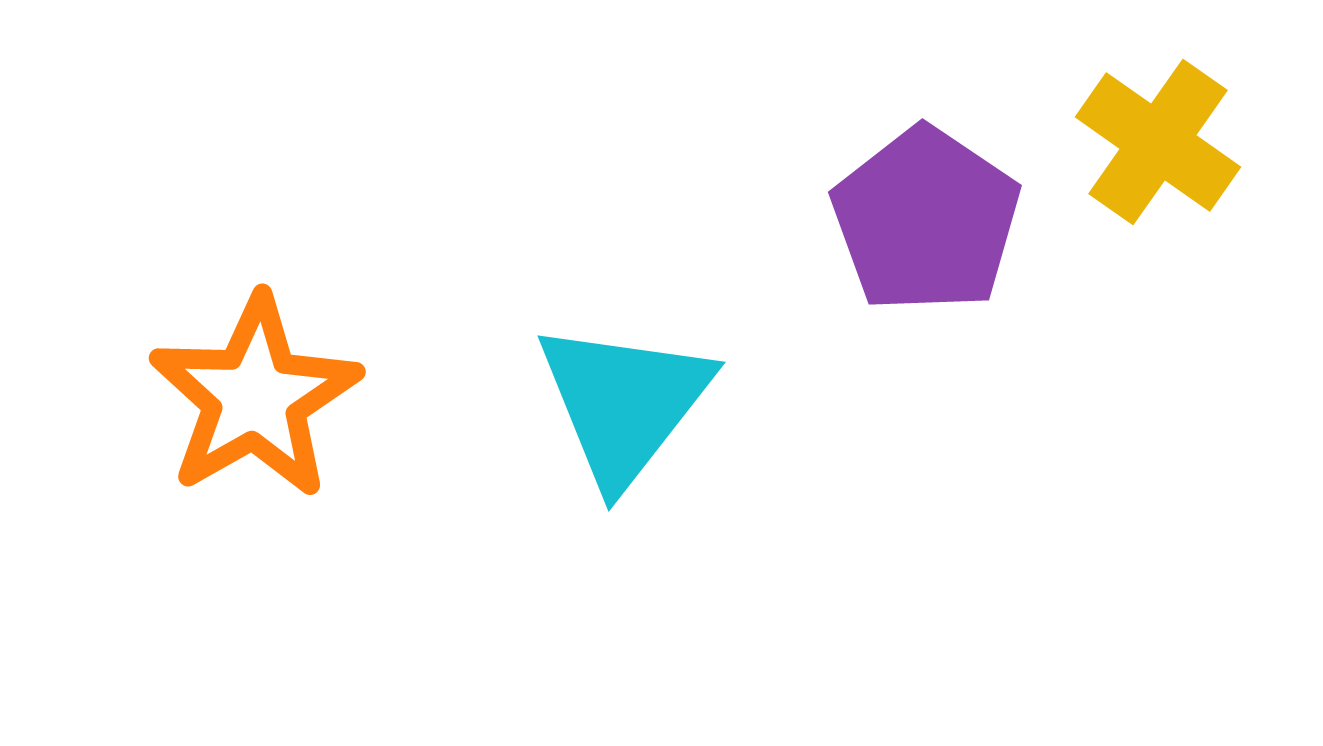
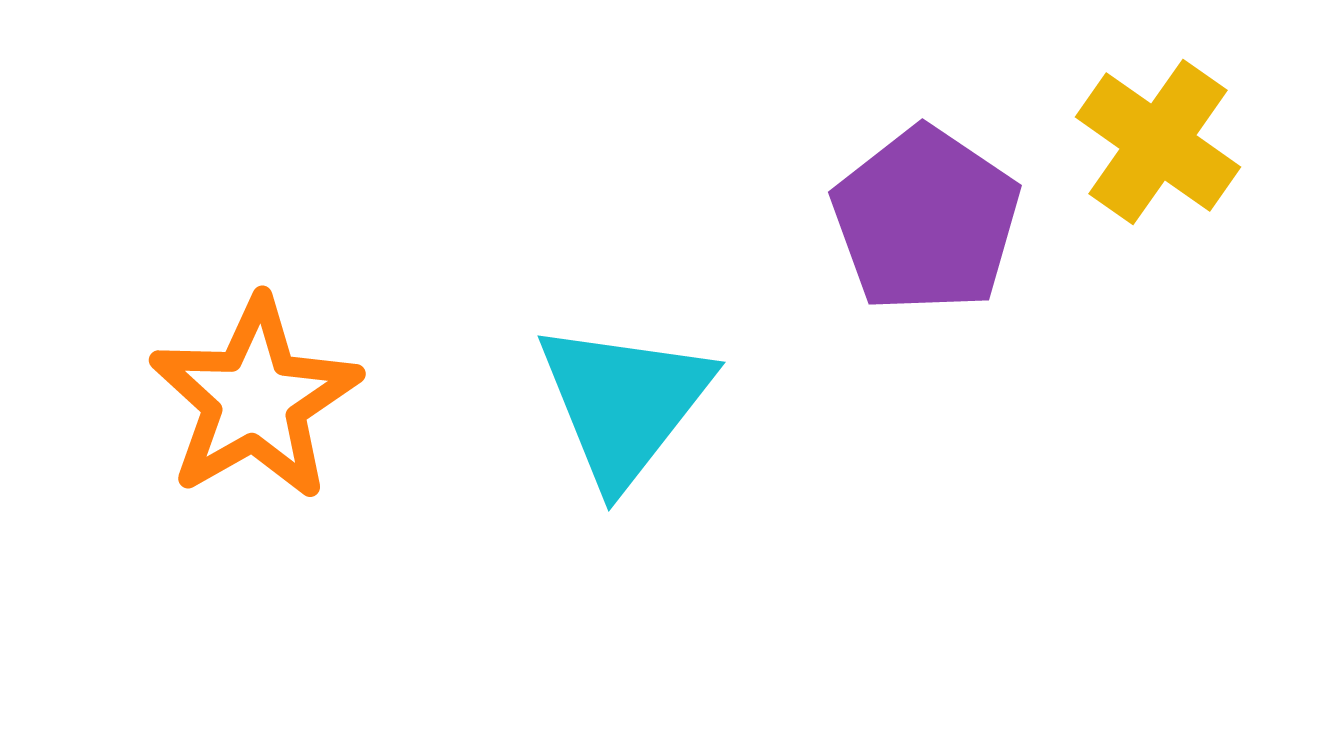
orange star: moved 2 px down
